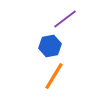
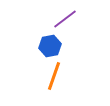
orange line: rotated 12 degrees counterclockwise
